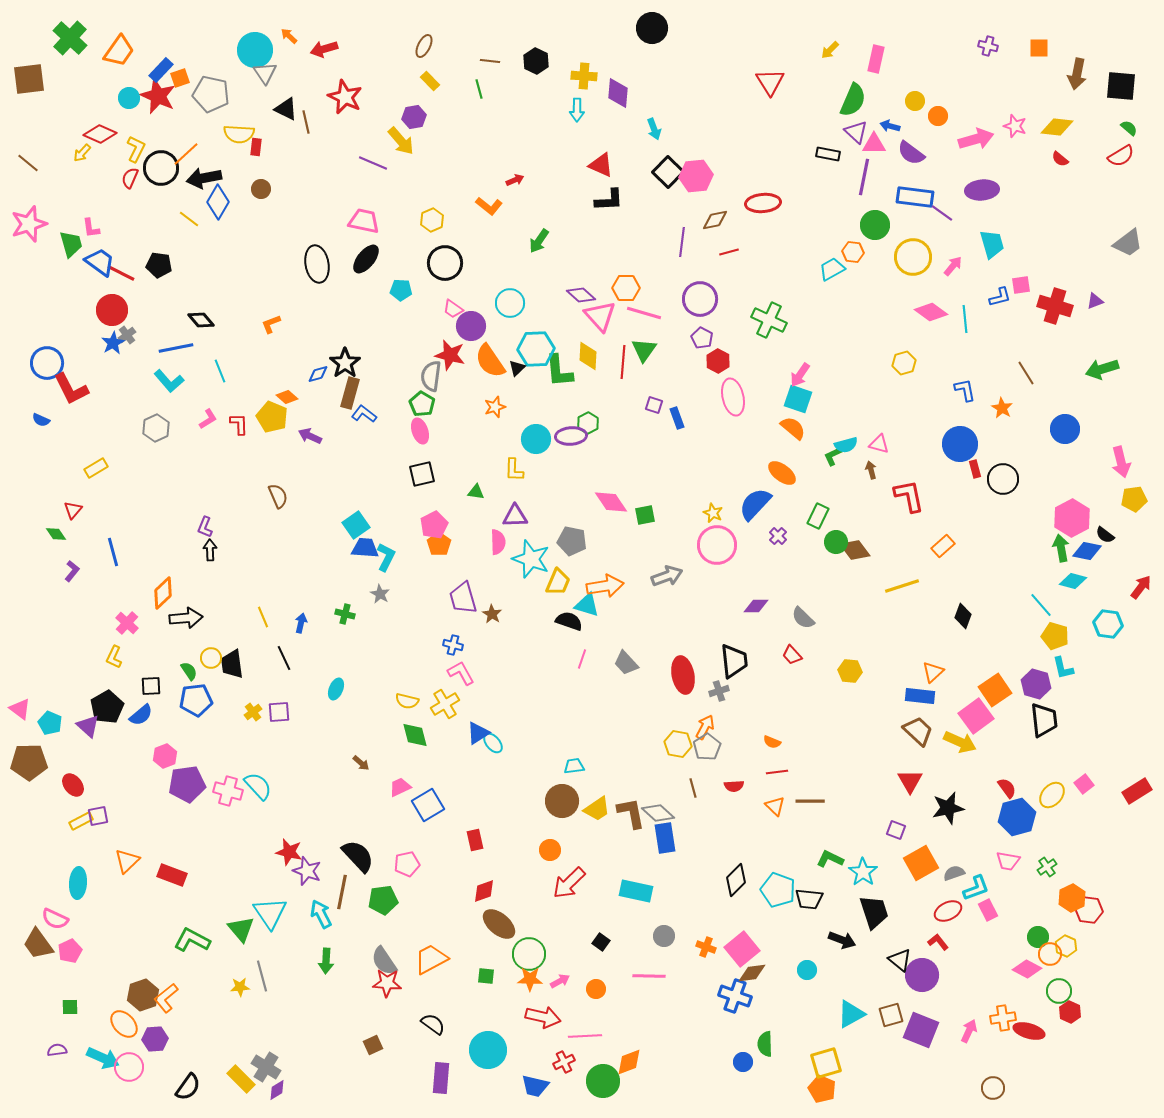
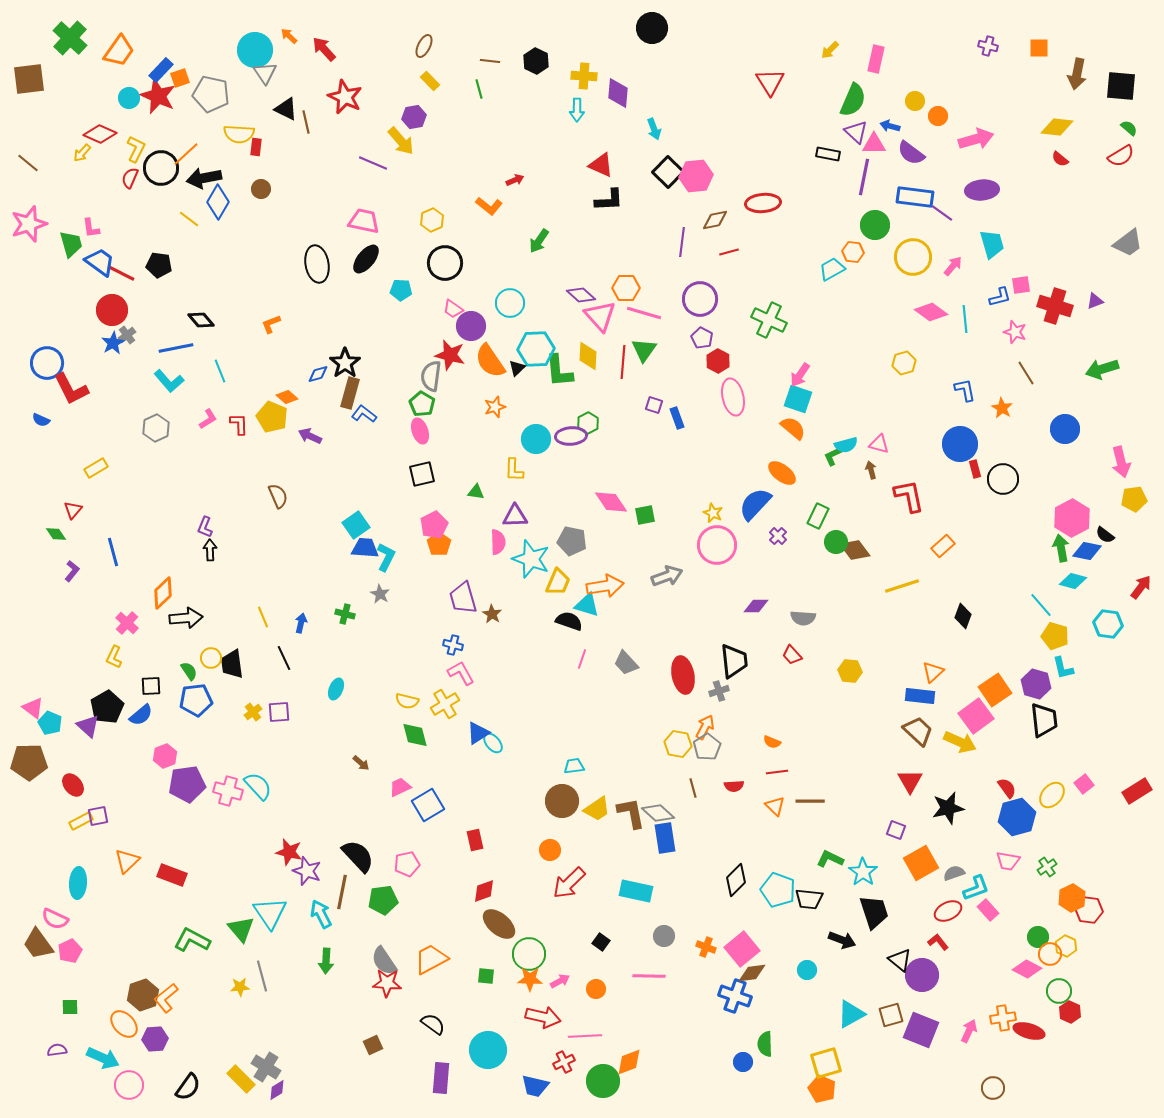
red arrow at (324, 49): rotated 64 degrees clockwise
pink star at (1015, 126): moved 206 px down
gray semicircle at (803, 618): rotated 40 degrees counterclockwise
pink triangle at (20, 709): moved 13 px right, 1 px up
pink rectangle at (988, 910): rotated 15 degrees counterclockwise
pink circle at (129, 1067): moved 18 px down
